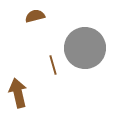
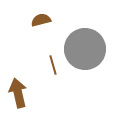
brown semicircle: moved 6 px right, 4 px down
gray circle: moved 1 px down
